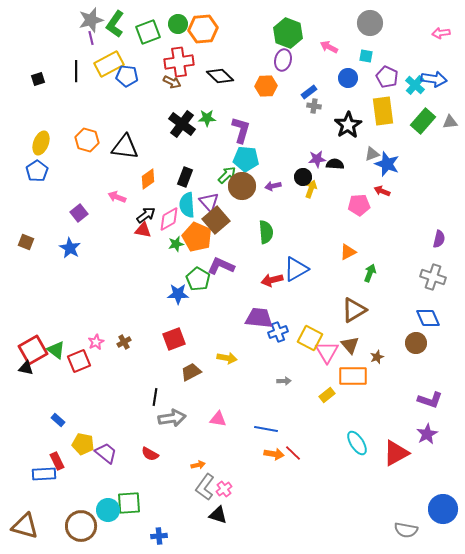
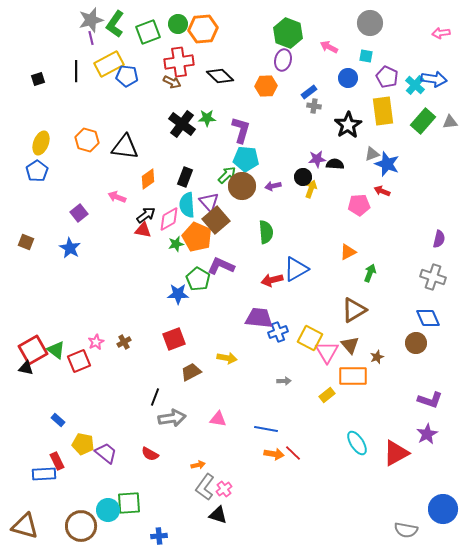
black line at (155, 397): rotated 12 degrees clockwise
